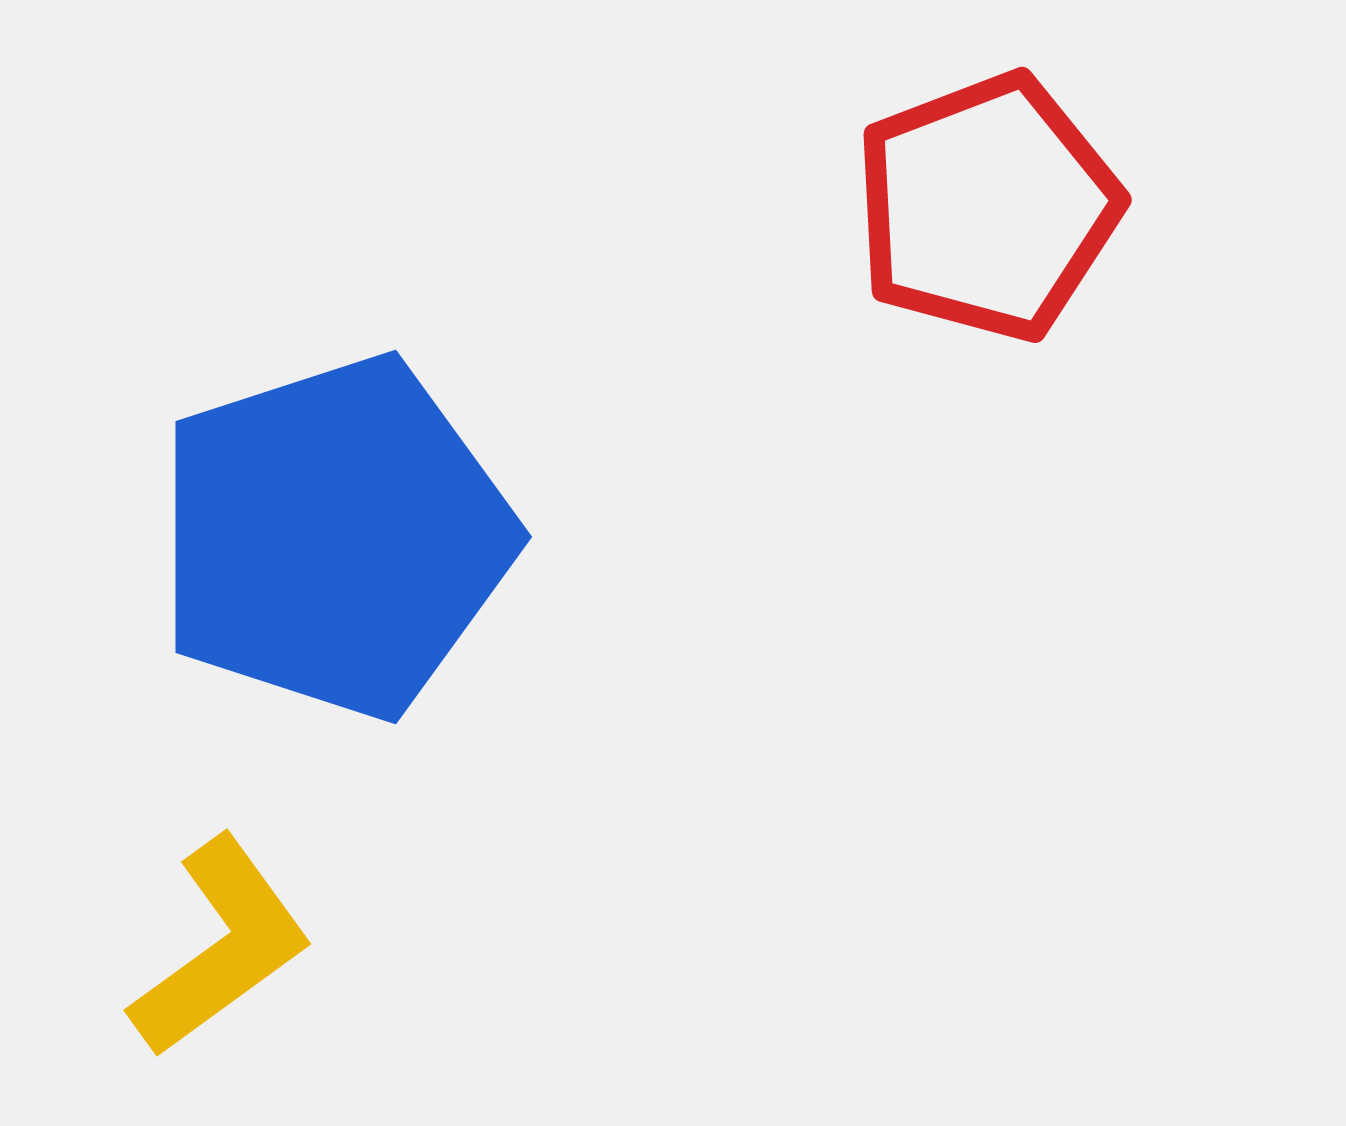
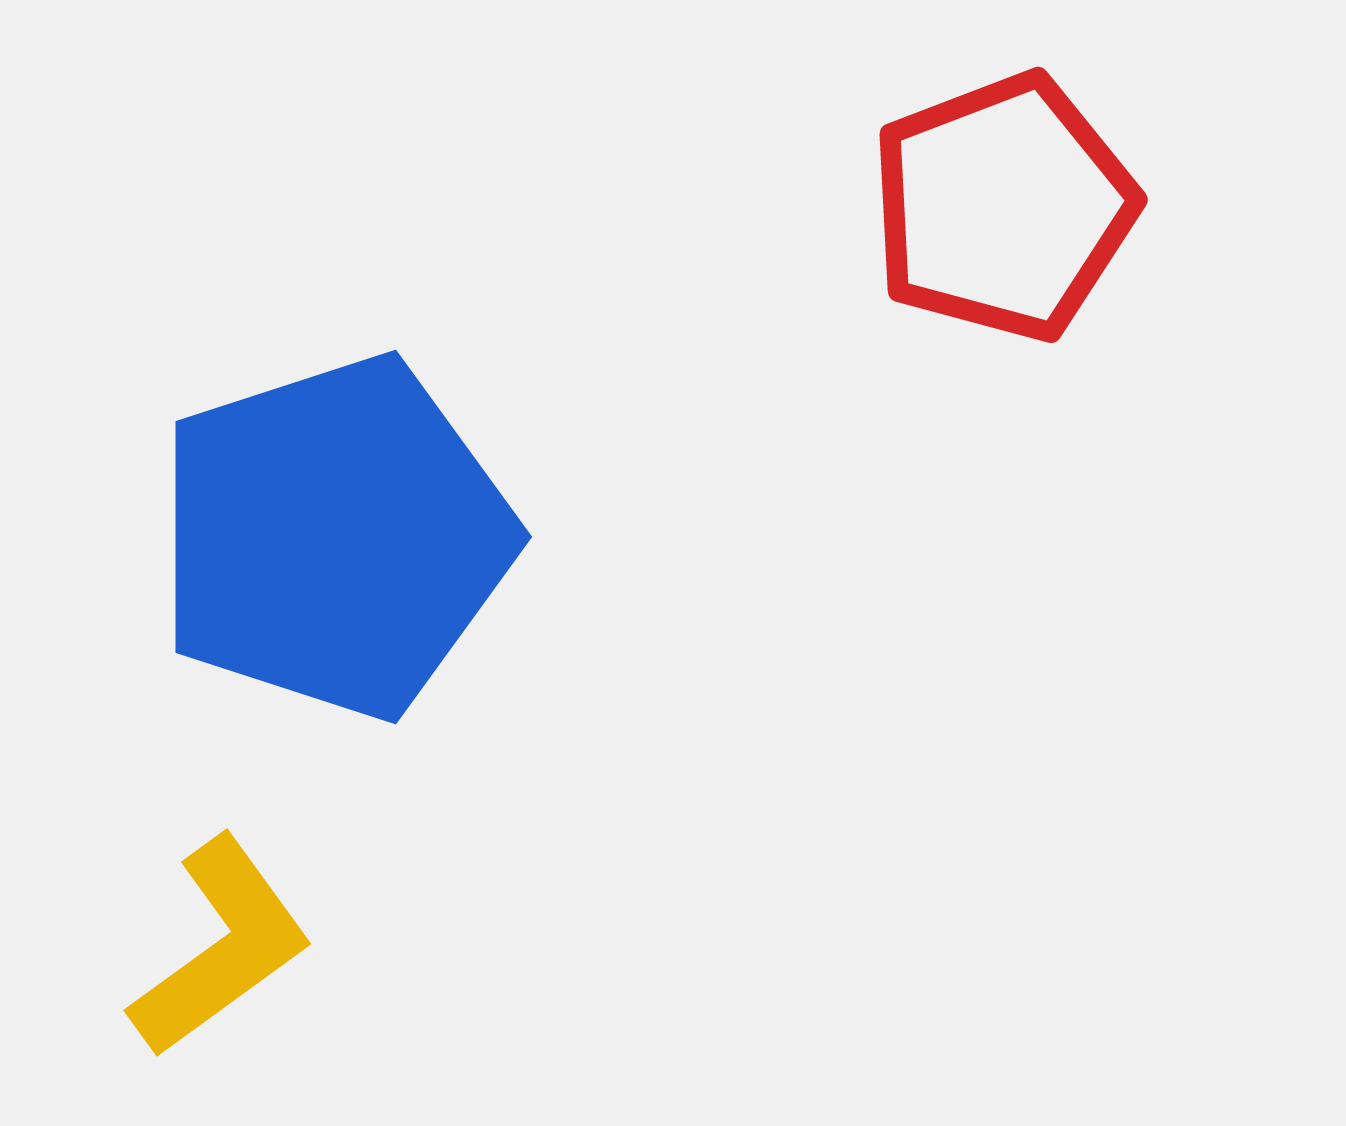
red pentagon: moved 16 px right
